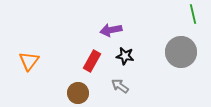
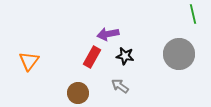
purple arrow: moved 3 px left, 4 px down
gray circle: moved 2 px left, 2 px down
red rectangle: moved 4 px up
